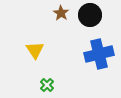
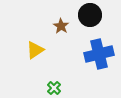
brown star: moved 13 px down
yellow triangle: rotated 30 degrees clockwise
green cross: moved 7 px right, 3 px down
